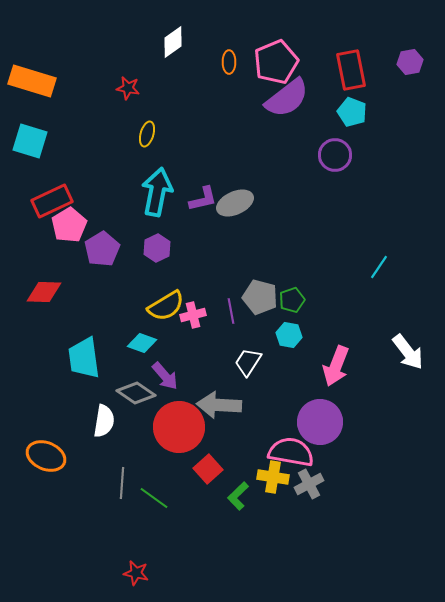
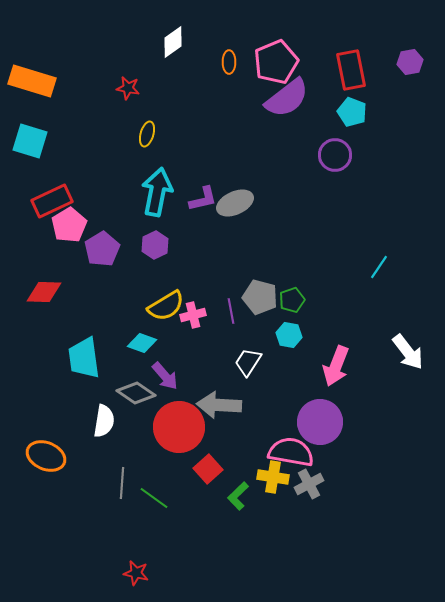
purple hexagon at (157, 248): moved 2 px left, 3 px up
